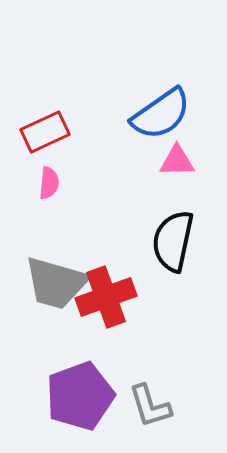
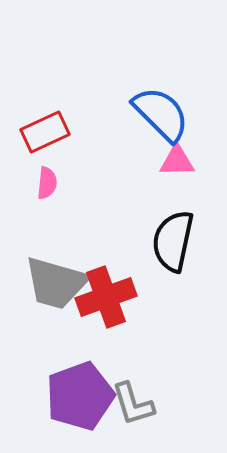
blue semicircle: rotated 100 degrees counterclockwise
pink semicircle: moved 2 px left
gray L-shape: moved 17 px left, 2 px up
